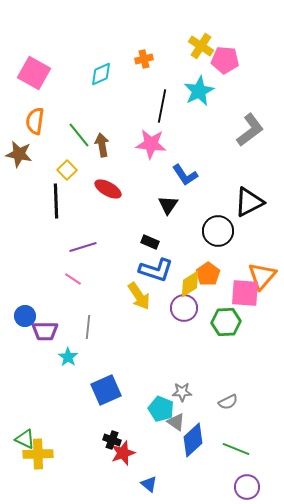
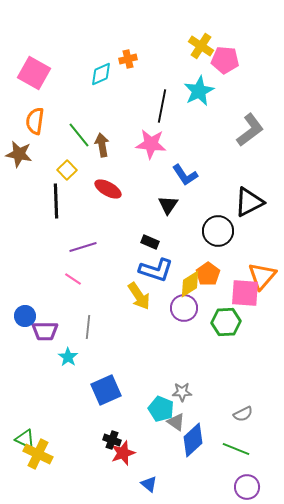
orange cross at (144, 59): moved 16 px left
gray semicircle at (228, 402): moved 15 px right, 12 px down
yellow cross at (38, 454): rotated 28 degrees clockwise
